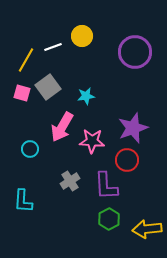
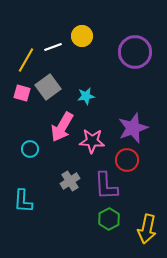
yellow arrow: rotated 72 degrees counterclockwise
